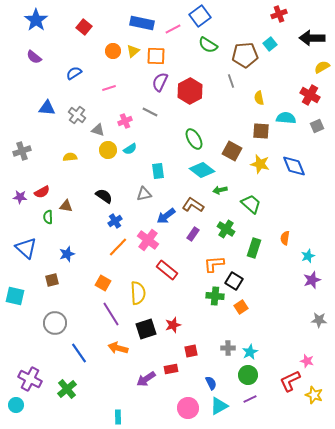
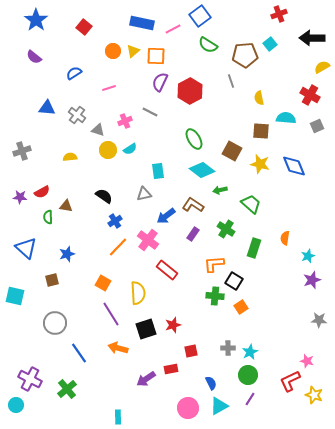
purple line at (250, 399): rotated 32 degrees counterclockwise
